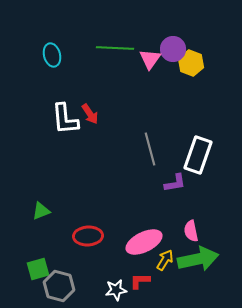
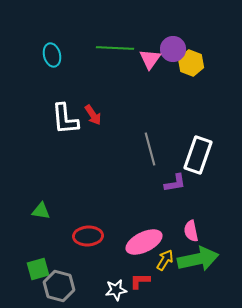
red arrow: moved 3 px right, 1 px down
green triangle: rotated 30 degrees clockwise
